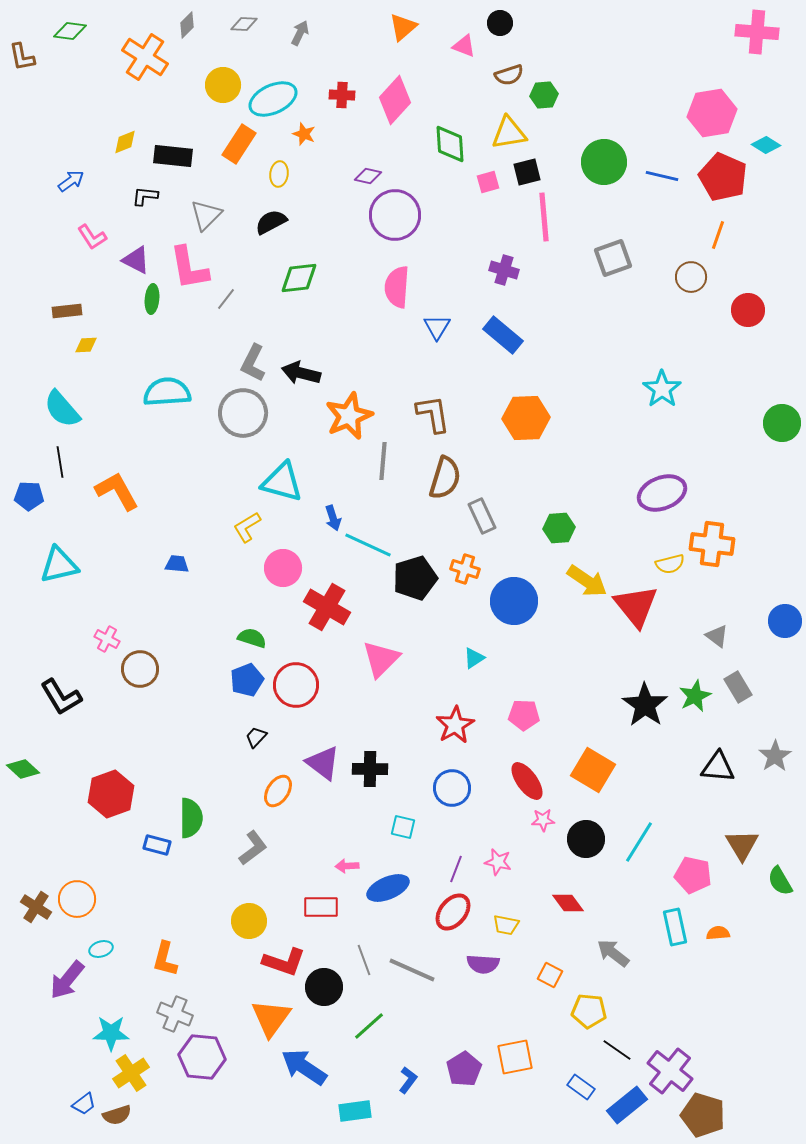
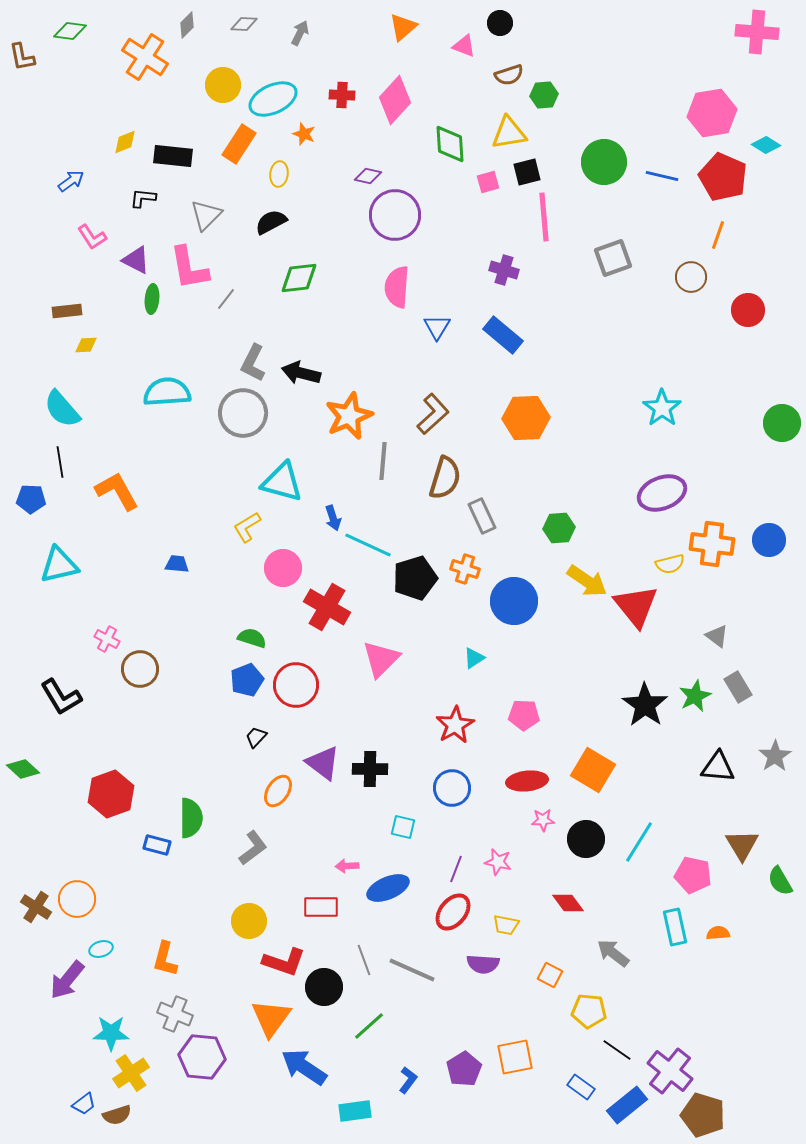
black L-shape at (145, 196): moved 2 px left, 2 px down
cyan star at (662, 389): moved 19 px down
brown L-shape at (433, 414): rotated 57 degrees clockwise
blue pentagon at (29, 496): moved 2 px right, 3 px down
blue circle at (785, 621): moved 16 px left, 81 px up
red ellipse at (527, 781): rotated 60 degrees counterclockwise
